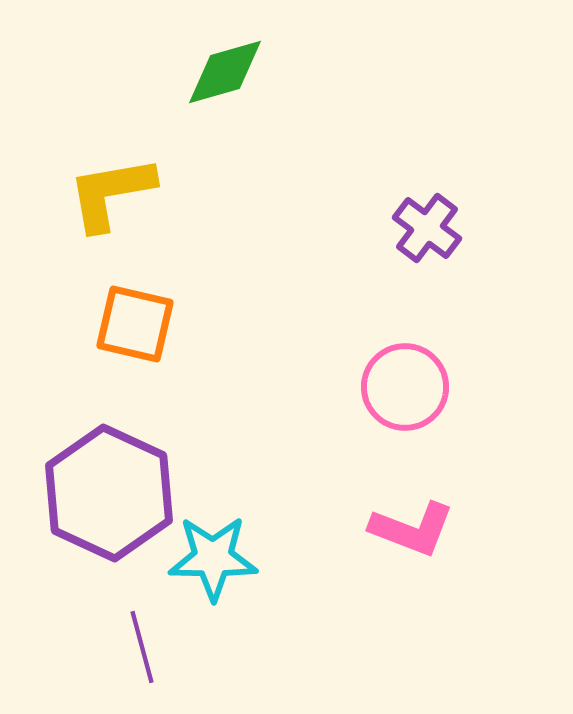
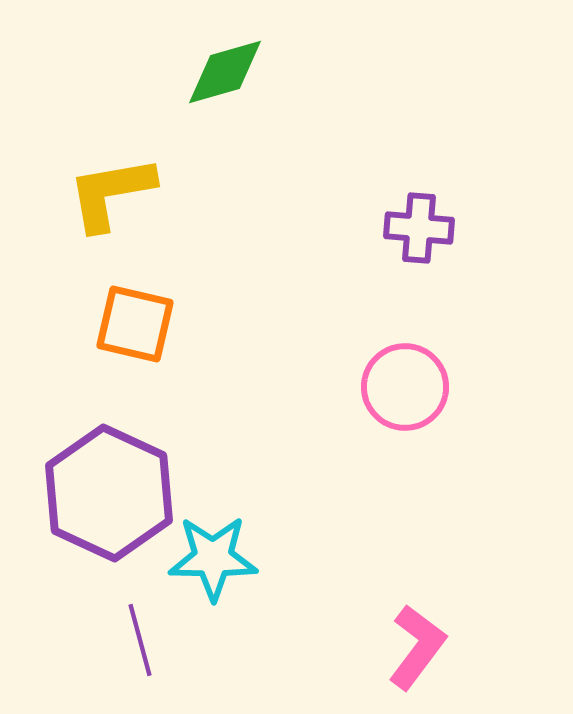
purple cross: moved 8 px left; rotated 32 degrees counterclockwise
pink L-shape: moved 5 px right, 118 px down; rotated 74 degrees counterclockwise
purple line: moved 2 px left, 7 px up
